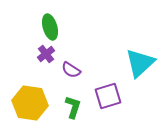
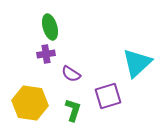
purple cross: rotated 30 degrees clockwise
cyan triangle: moved 3 px left
purple semicircle: moved 4 px down
green L-shape: moved 3 px down
